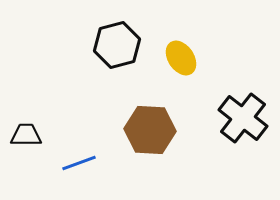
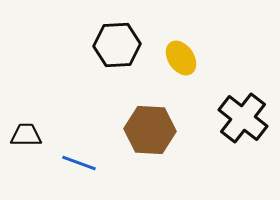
black hexagon: rotated 12 degrees clockwise
blue line: rotated 40 degrees clockwise
